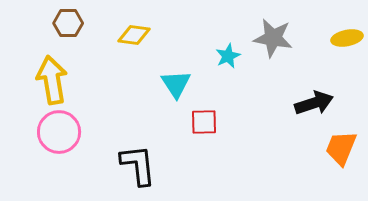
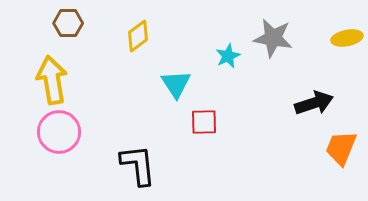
yellow diamond: moved 4 px right, 1 px down; rotated 44 degrees counterclockwise
